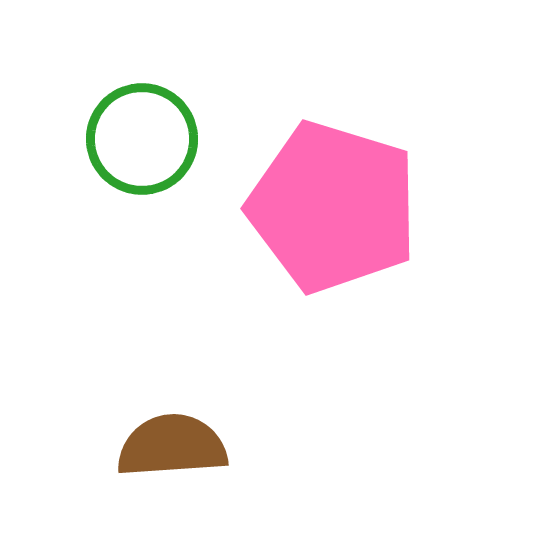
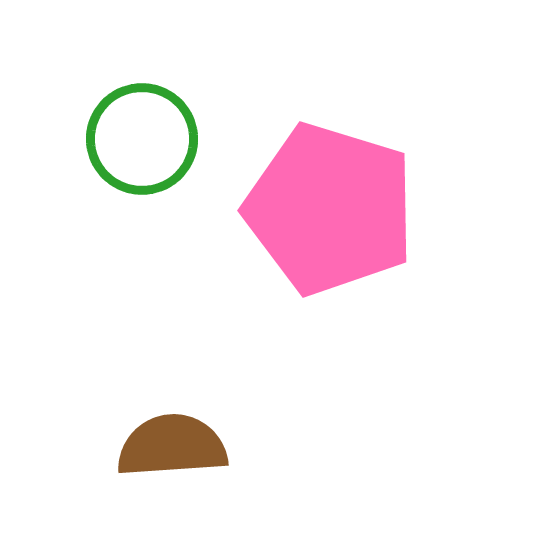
pink pentagon: moved 3 px left, 2 px down
